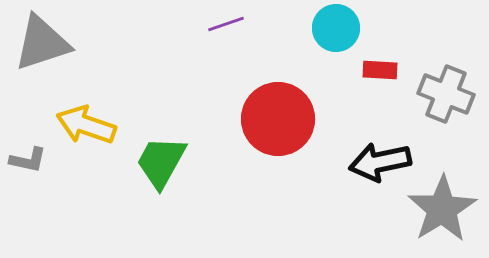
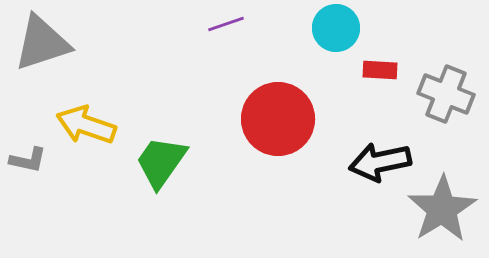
green trapezoid: rotated 6 degrees clockwise
